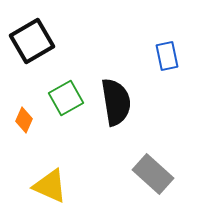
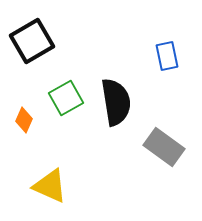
gray rectangle: moved 11 px right, 27 px up; rotated 6 degrees counterclockwise
